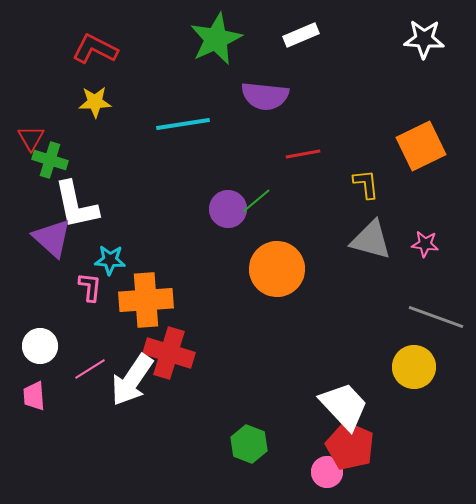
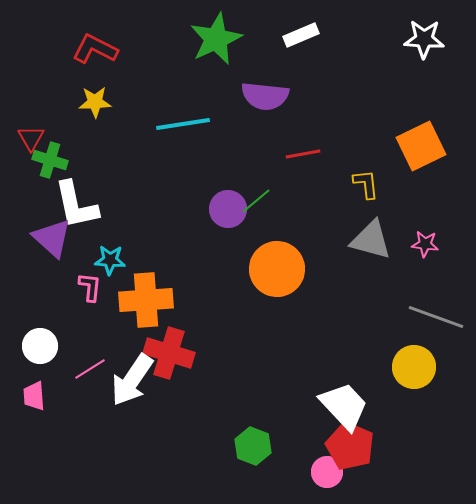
green hexagon: moved 4 px right, 2 px down
